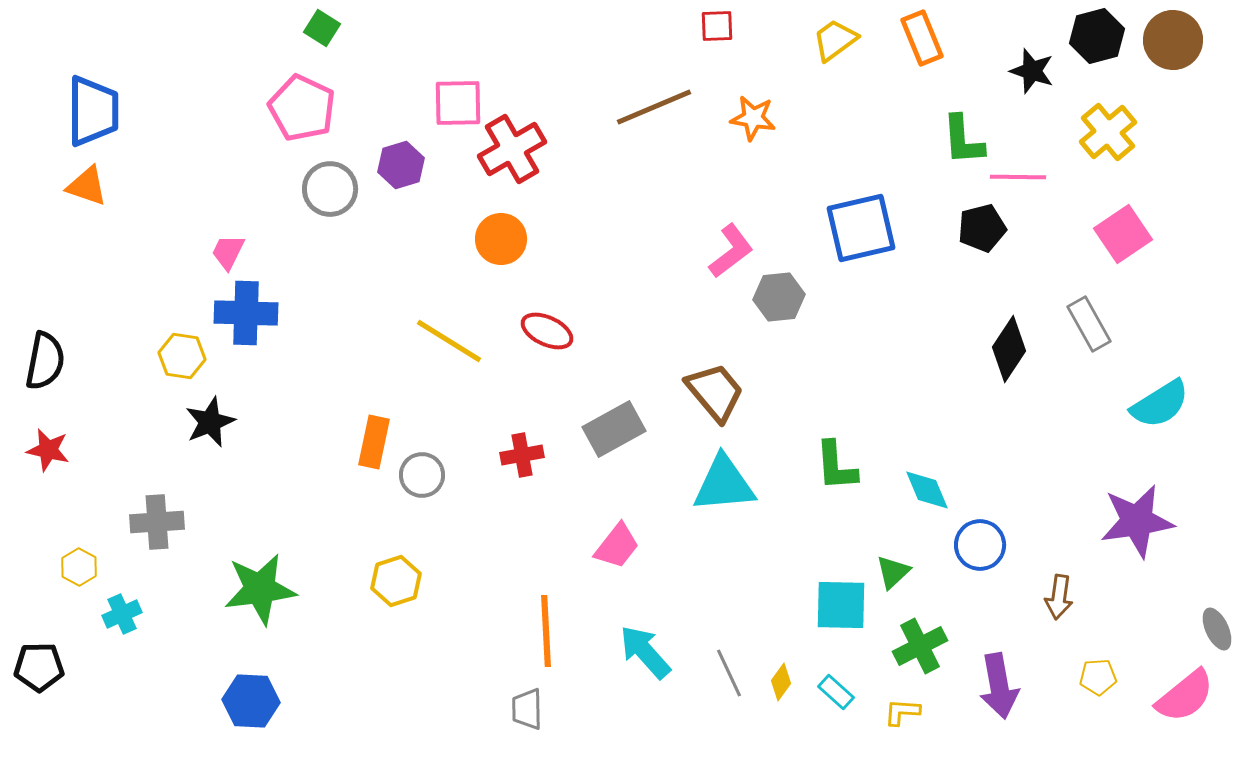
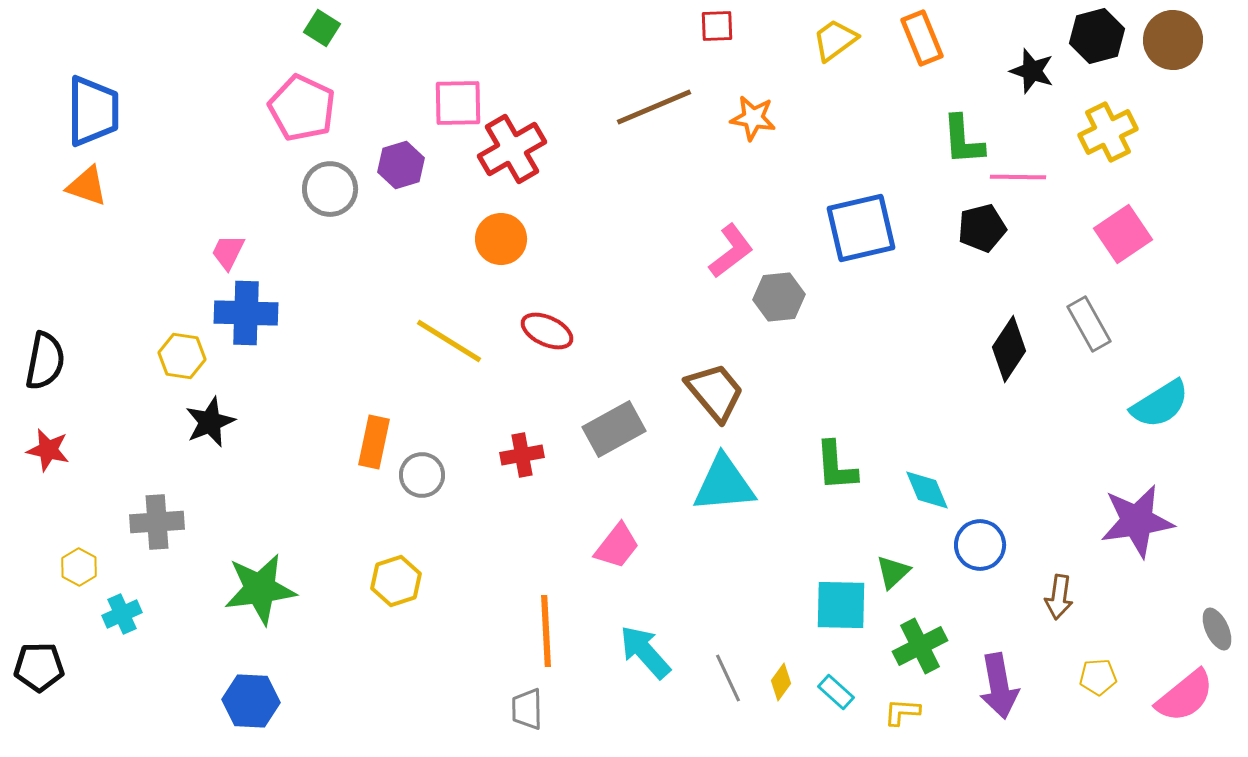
yellow cross at (1108, 132): rotated 14 degrees clockwise
gray line at (729, 673): moved 1 px left, 5 px down
